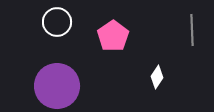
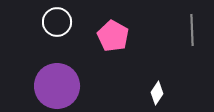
pink pentagon: rotated 8 degrees counterclockwise
white diamond: moved 16 px down
